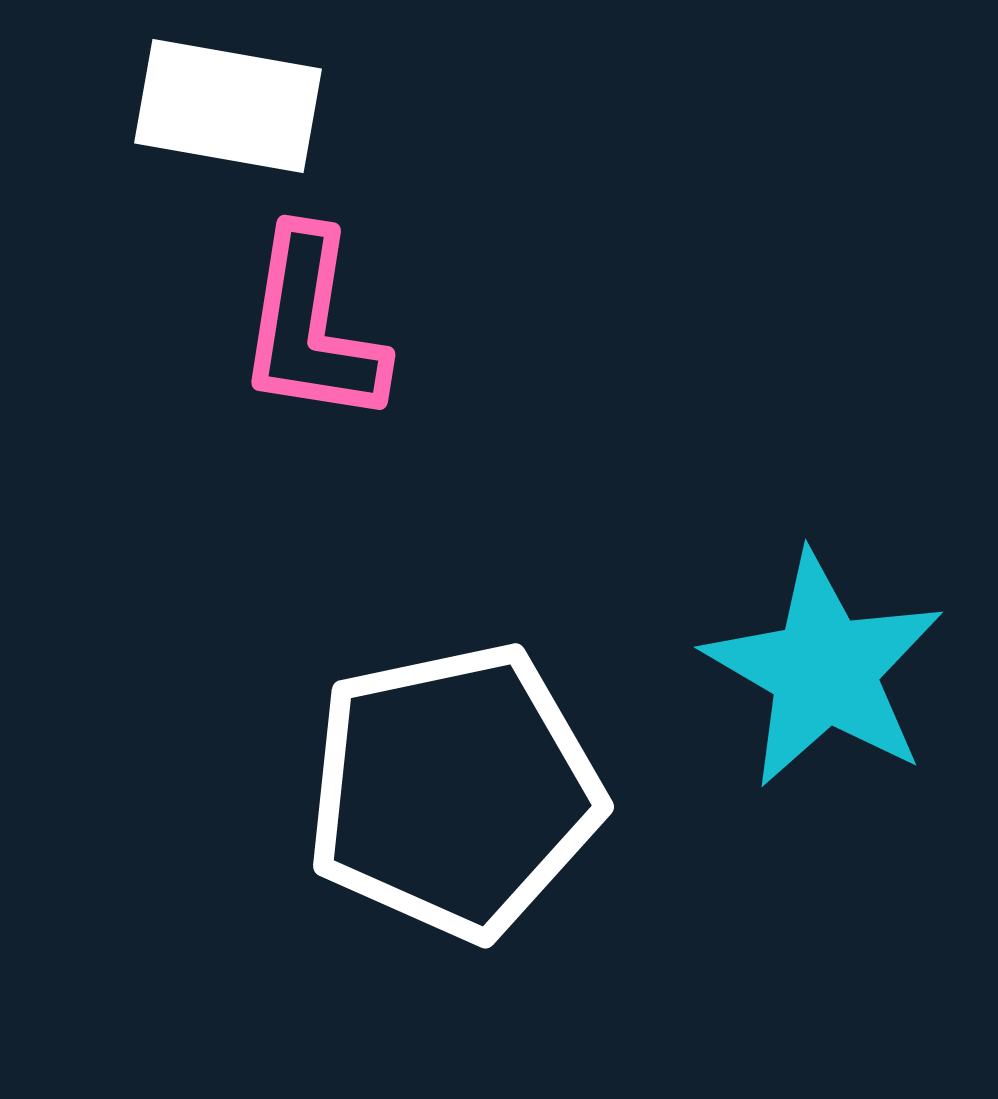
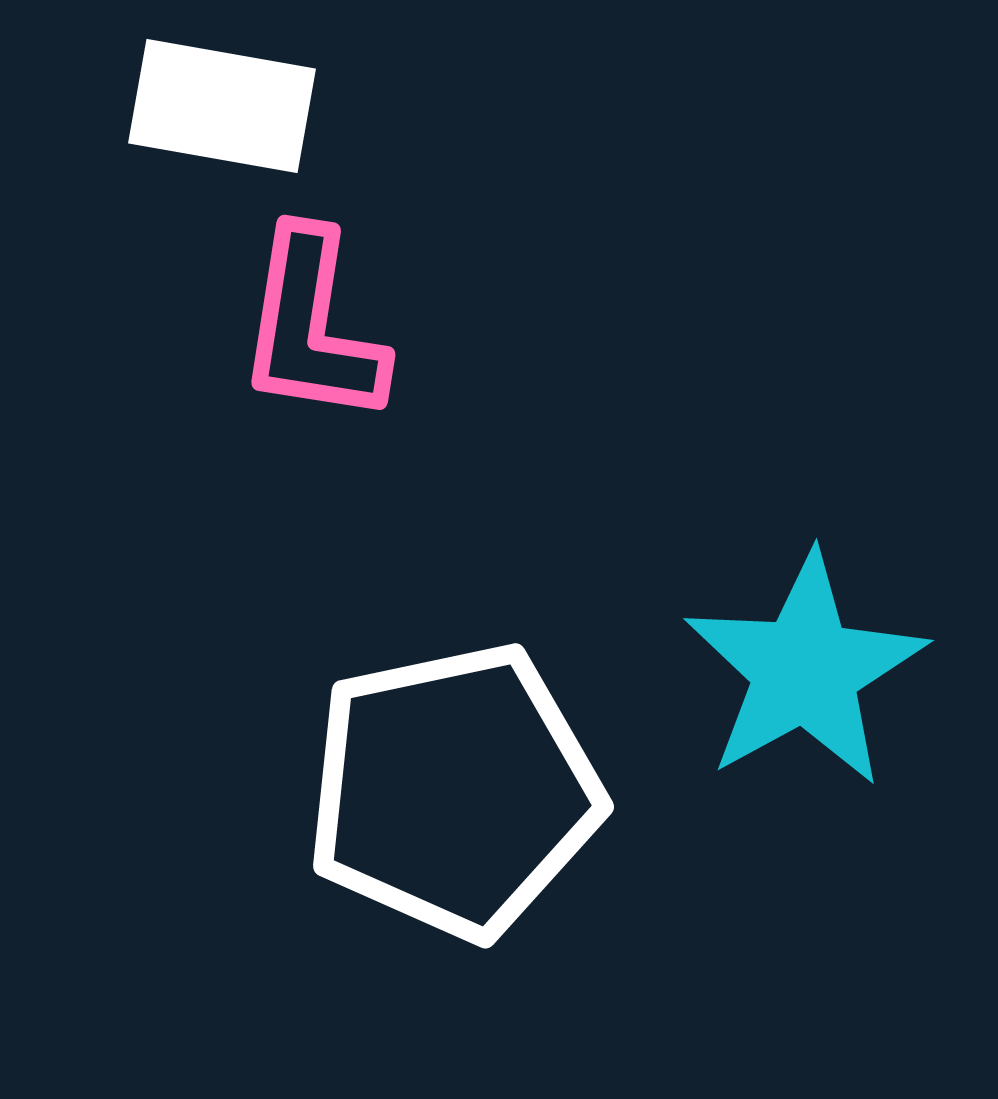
white rectangle: moved 6 px left
cyan star: moved 19 px left; rotated 13 degrees clockwise
